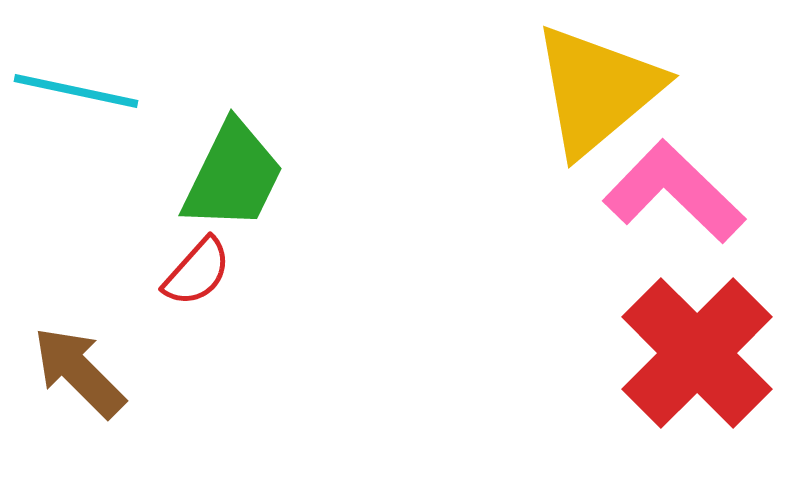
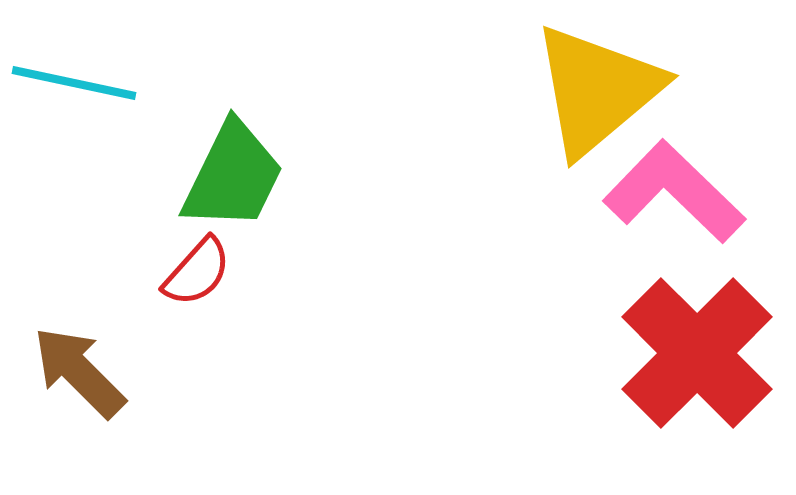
cyan line: moved 2 px left, 8 px up
